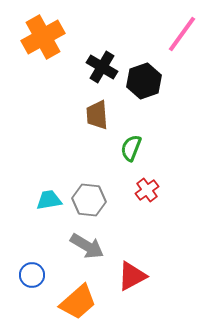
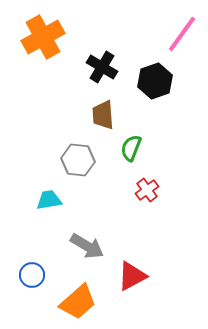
black hexagon: moved 11 px right
brown trapezoid: moved 6 px right
gray hexagon: moved 11 px left, 40 px up
